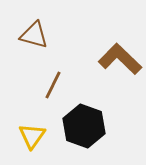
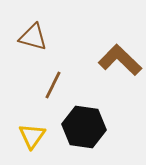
brown triangle: moved 1 px left, 2 px down
brown L-shape: moved 1 px down
black hexagon: moved 1 px down; rotated 12 degrees counterclockwise
